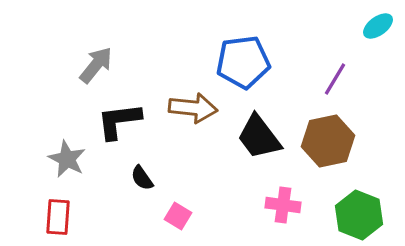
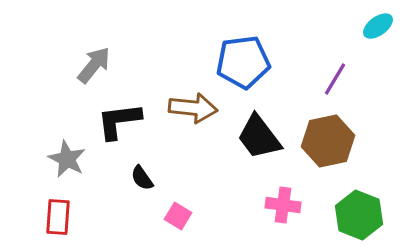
gray arrow: moved 2 px left
